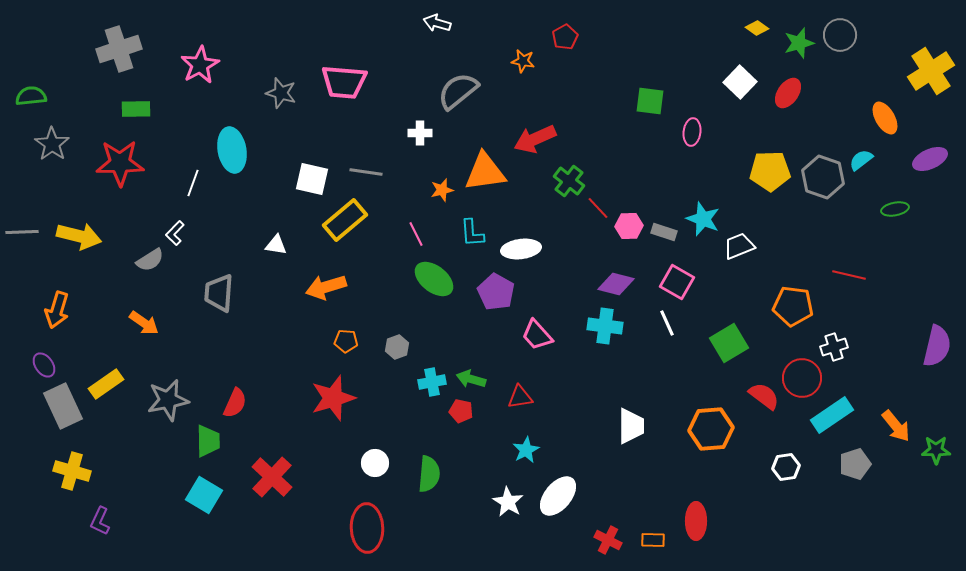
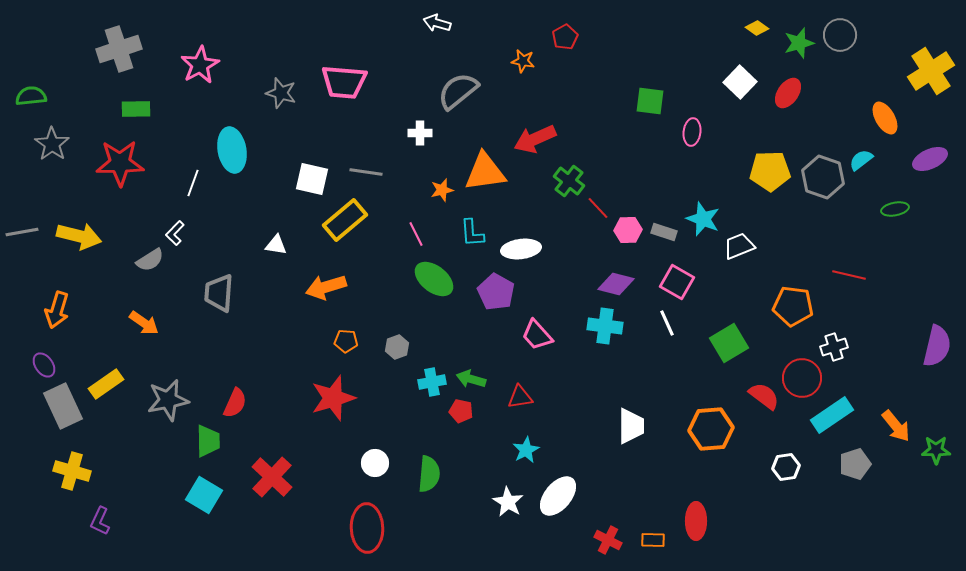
pink hexagon at (629, 226): moved 1 px left, 4 px down
gray line at (22, 232): rotated 8 degrees counterclockwise
